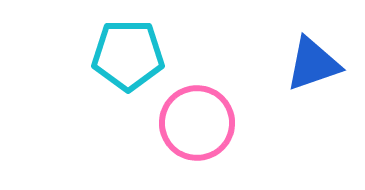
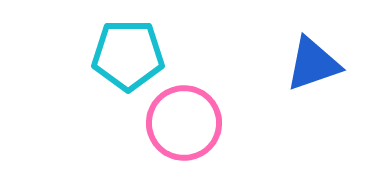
pink circle: moved 13 px left
